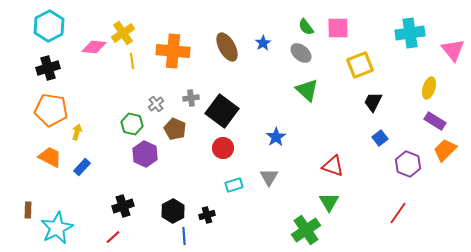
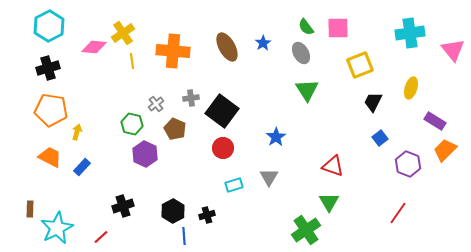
gray ellipse at (301, 53): rotated 20 degrees clockwise
yellow ellipse at (429, 88): moved 18 px left
green triangle at (307, 90): rotated 15 degrees clockwise
brown rectangle at (28, 210): moved 2 px right, 1 px up
red line at (113, 237): moved 12 px left
